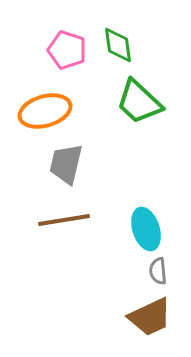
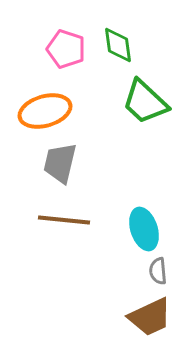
pink pentagon: moved 1 px left, 1 px up
green trapezoid: moved 6 px right
gray trapezoid: moved 6 px left, 1 px up
brown line: rotated 15 degrees clockwise
cyan ellipse: moved 2 px left
